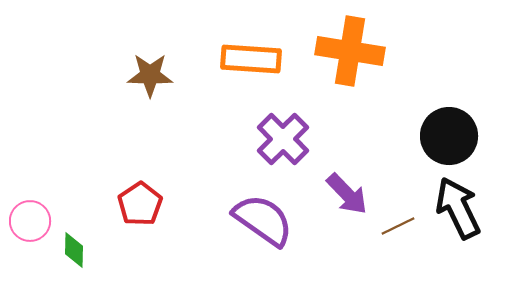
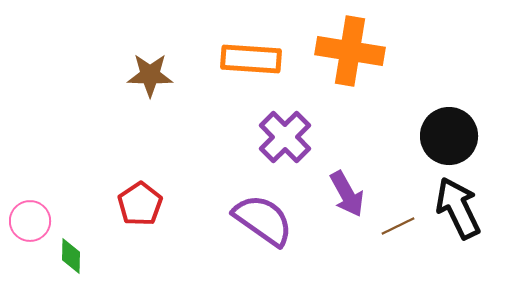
purple cross: moved 2 px right, 2 px up
purple arrow: rotated 15 degrees clockwise
green diamond: moved 3 px left, 6 px down
